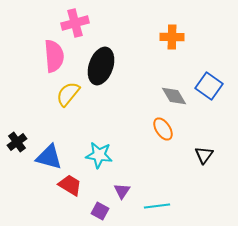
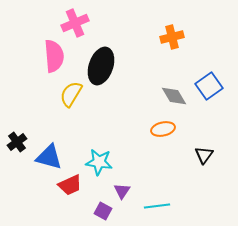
pink cross: rotated 8 degrees counterclockwise
orange cross: rotated 15 degrees counterclockwise
blue square: rotated 20 degrees clockwise
yellow semicircle: moved 3 px right; rotated 8 degrees counterclockwise
orange ellipse: rotated 70 degrees counterclockwise
cyan star: moved 7 px down
red trapezoid: rotated 125 degrees clockwise
purple square: moved 3 px right
